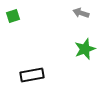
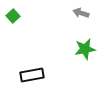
green square: rotated 24 degrees counterclockwise
green star: rotated 10 degrees clockwise
